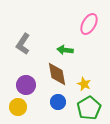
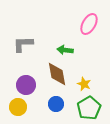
gray L-shape: rotated 55 degrees clockwise
blue circle: moved 2 px left, 2 px down
